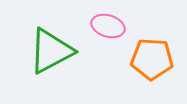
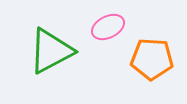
pink ellipse: moved 1 px down; rotated 44 degrees counterclockwise
